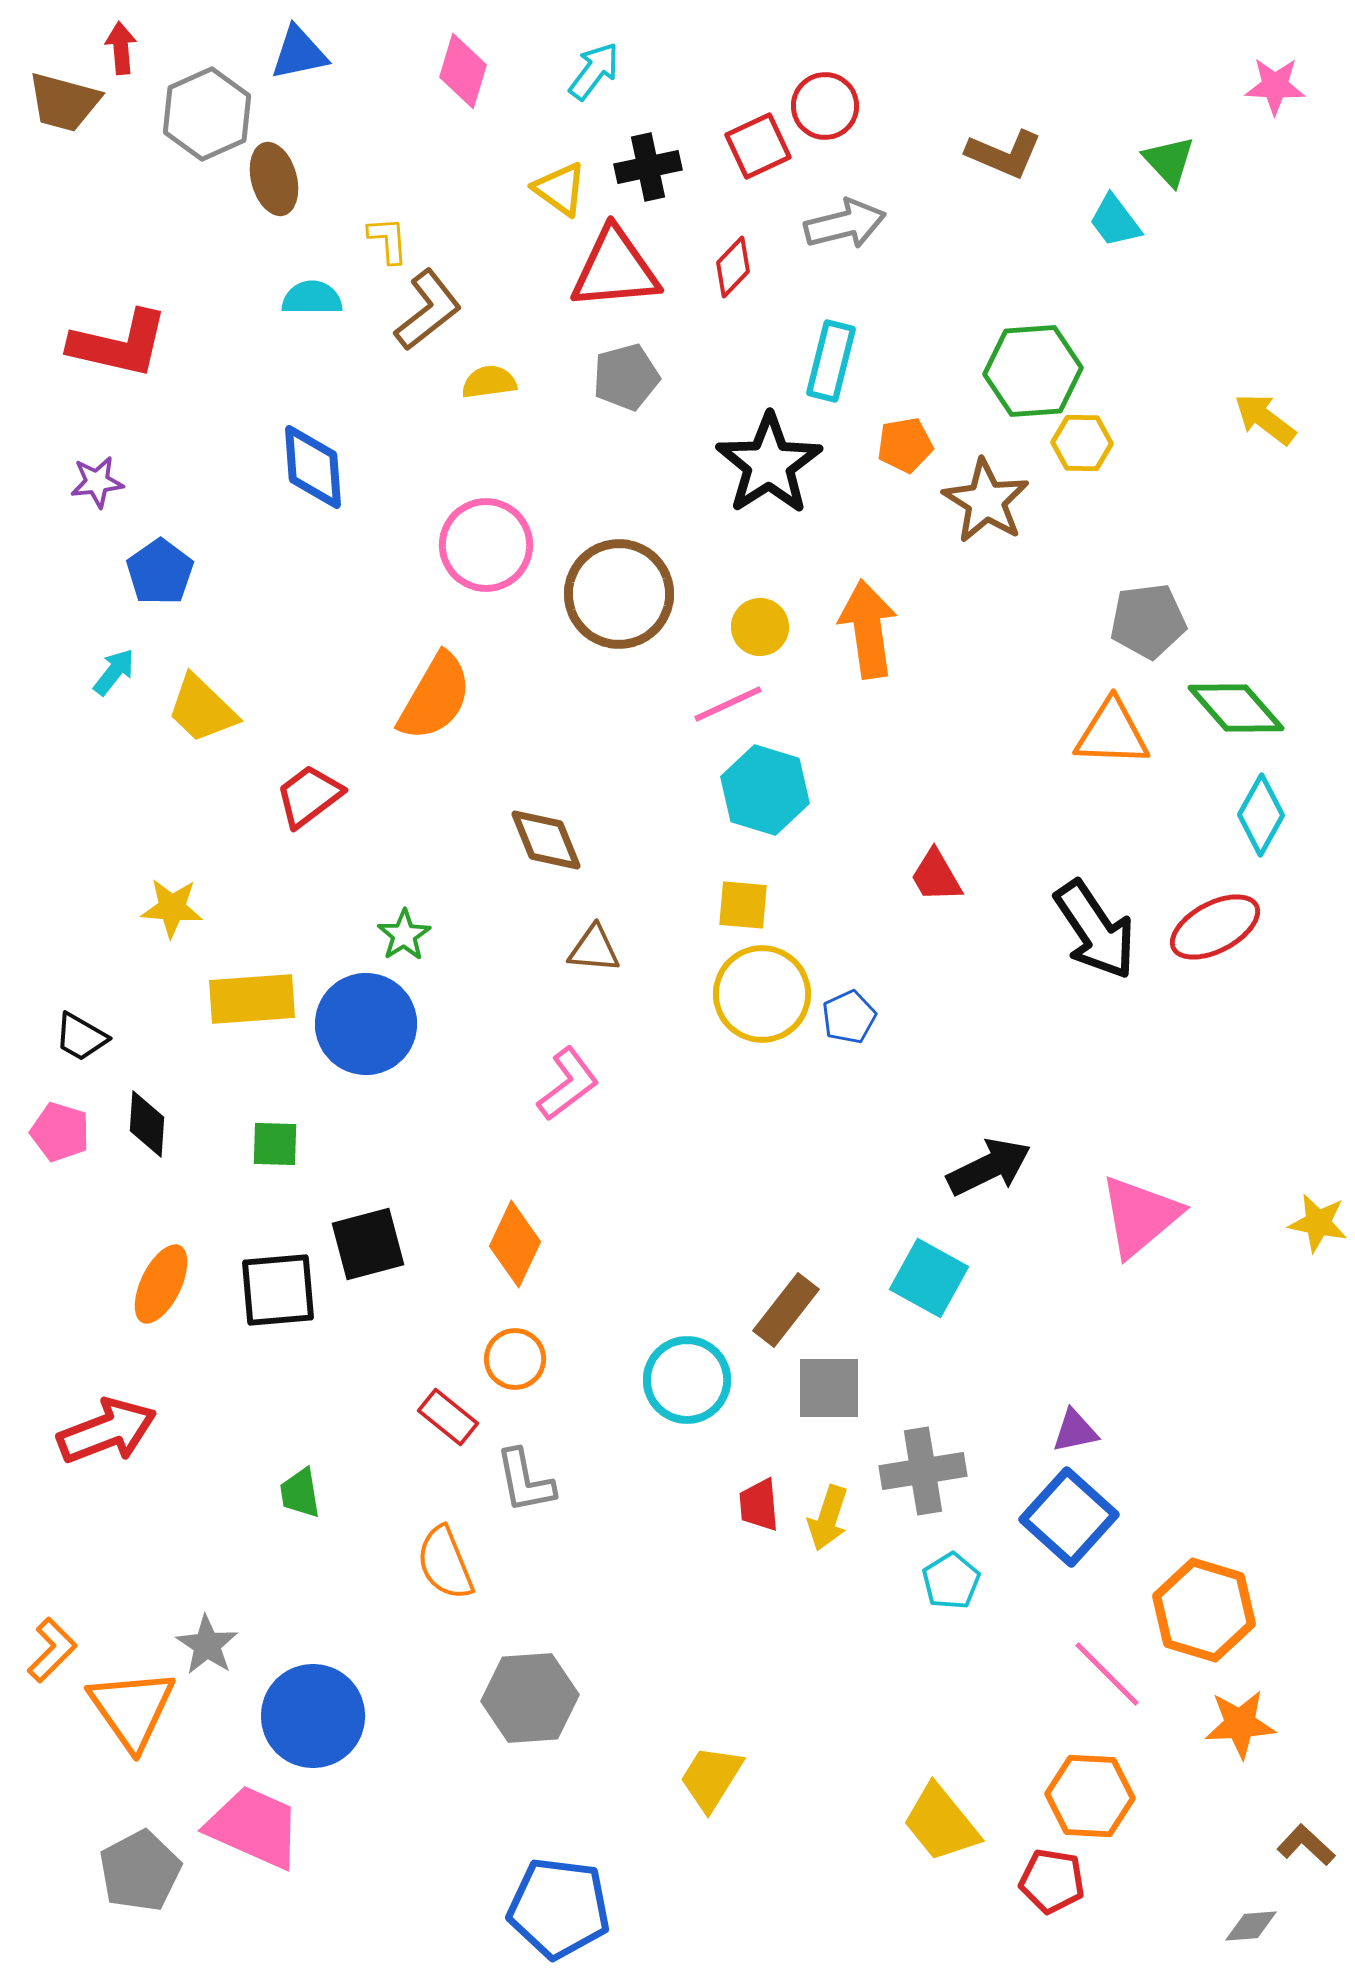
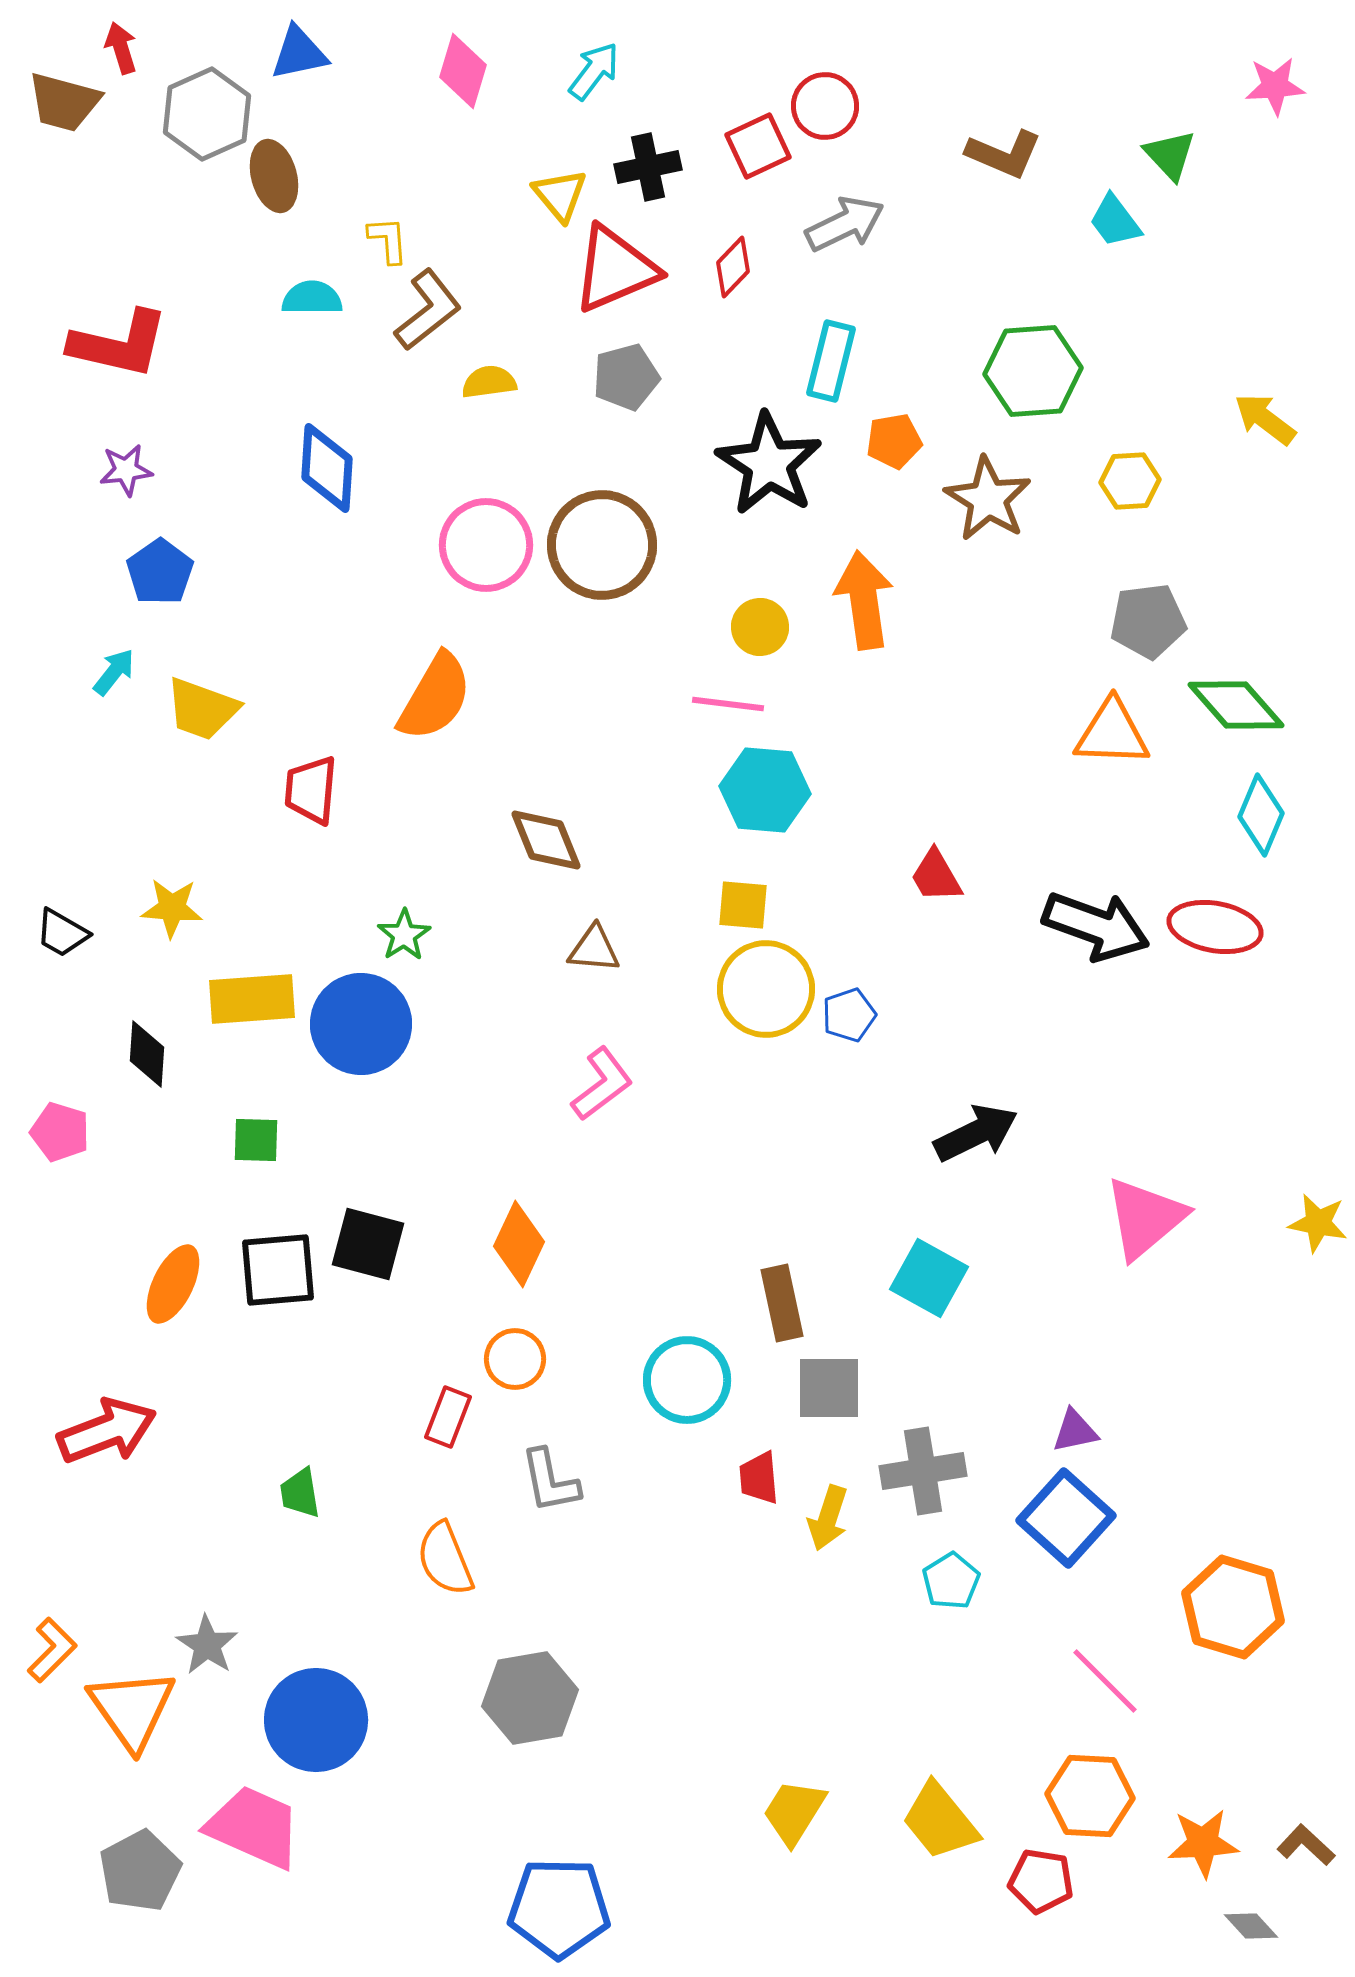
red arrow at (121, 48): rotated 12 degrees counterclockwise
pink star at (1275, 86): rotated 6 degrees counterclockwise
green triangle at (1169, 161): moved 1 px right, 6 px up
brown ellipse at (274, 179): moved 3 px up
yellow triangle at (560, 189): moved 6 px down; rotated 14 degrees clockwise
gray arrow at (845, 224): rotated 12 degrees counterclockwise
red triangle at (615, 269): rotated 18 degrees counterclockwise
yellow hexagon at (1082, 443): moved 48 px right, 38 px down; rotated 4 degrees counterclockwise
orange pentagon at (905, 445): moved 11 px left, 4 px up
black star at (769, 464): rotated 6 degrees counterclockwise
blue diamond at (313, 467): moved 14 px right, 1 px down; rotated 8 degrees clockwise
purple star at (97, 482): moved 29 px right, 12 px up
brown star at (986, 501): moved 2 px right, 2 px up
brown circle at (619, 594): moved 17 px left, 49 px up
orange arrow at (868, 629): moved 4 px left, 29 px up
pink line at (728, 704): rotated 32 degrees clockwise
green diamond at (1236, 708): moved 3 px up
yellow trapezoid at (202, 709): rotated 24 degrees counterclockwise
cyan hexagon at (765, 790): rotated 12 degrees counterclockwise
red trapezoid at (309, 796): moved 2 px right, 6 px up; rotated 48 degrees counterclockwise
cyan diamond at (1261, 815): rotated 6 degrees counterclockwise
red ellipse at (1215, 927): rotated 38 degrees clockwise
black arrow at (1095, 930): moved 1 px right, 4 px up; rotated 36 degrees counterclockwise
yellow circle at (762, 994): moved 4 px right, 5 px up
blue pentagon at (849, 1017): moved 2 px up; rotated 6 degrees clockwise
blue circle at (366, 1024): moved 5 px left
black trapezoid at (81, 1037): moved 19 px left, 104 px up
pink L-shape at (568, 1084): moved 34 px right
black diamond at (147, 1124): moved 70 px up
green square at (275, 1144): moved 19 px left, 4 px up
black arrow at (989, 1167): moved 13 px left, 34 px up
pink triangle at (1140, 1216): moved 5 px right, 2 px down
black square at (368, 1244): rotated 30 degrees clockwise
orange diamond at (515, 1244): moved 4 px right
orange ellipse at (161, 1284): moved 12 px right
black square at (278, 1290): moved 20 px up
brown rectangle at (786, 1310): moved 4 px left, 7 px up; rotated 50 degrees counterclockwise
red rectangle at (448, 1417): rotated 72 degrees clockwise
gray L-shape at (525, 1481): moved 25 px right
red trapezoid at (759, 1505): moved 27 px up
blue square at (1069, 1517): moved 3 px left, 1 px down
orange semicircle at (445, 1563): moved 4 px up
orange hexagon at (1204, 1610): moved 29 px right, 3 px up
pink line at (1107, 1674): moved 2 px left, 7 px down
gray hexagon at (530, 1698): rotated 6 degrees counterclockwise
blue circle at (313, 1716): moved 3 px right, 4 px down
orange star at (1240, 1724): moved 37 px left, 119 px down
yellow trapezoid at (711, 1778): moved 83 px right, 34 px down
yellow trapezoid at (941, 1823): moved 1 px left, 2 px up
red pentagon at (1052, 1881): moved 11 px left
blue pentagon at (559, 1908): rotated 6 degrees counterclockwise
gray diamond at (1251, 1926): rotated 52 degrees clockwise
